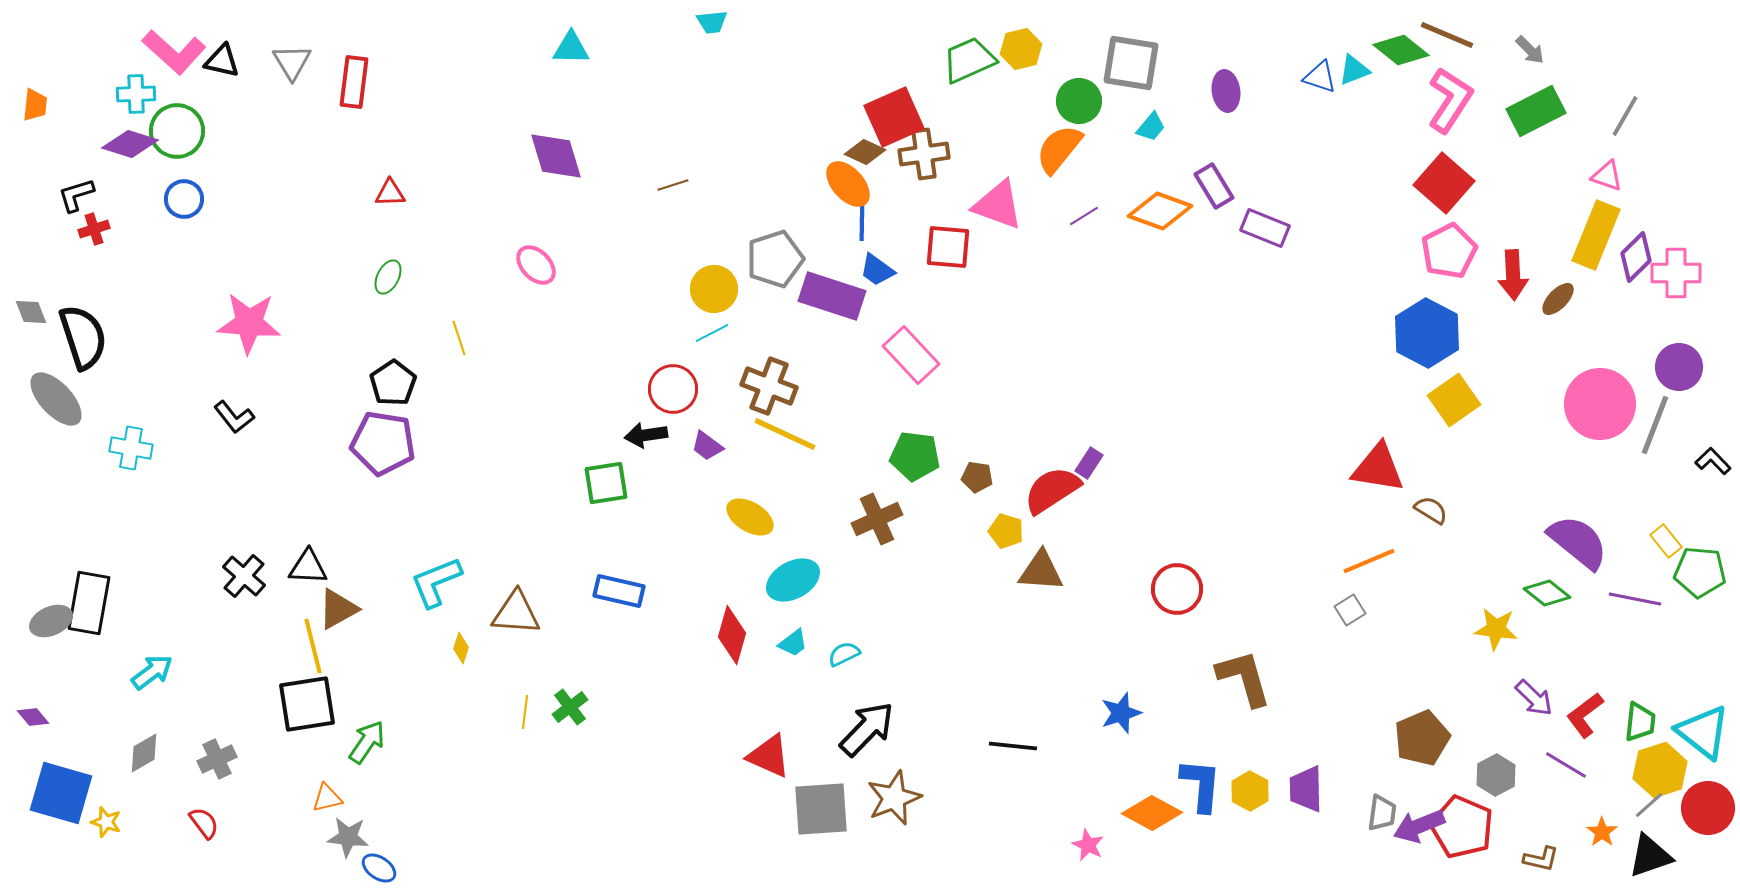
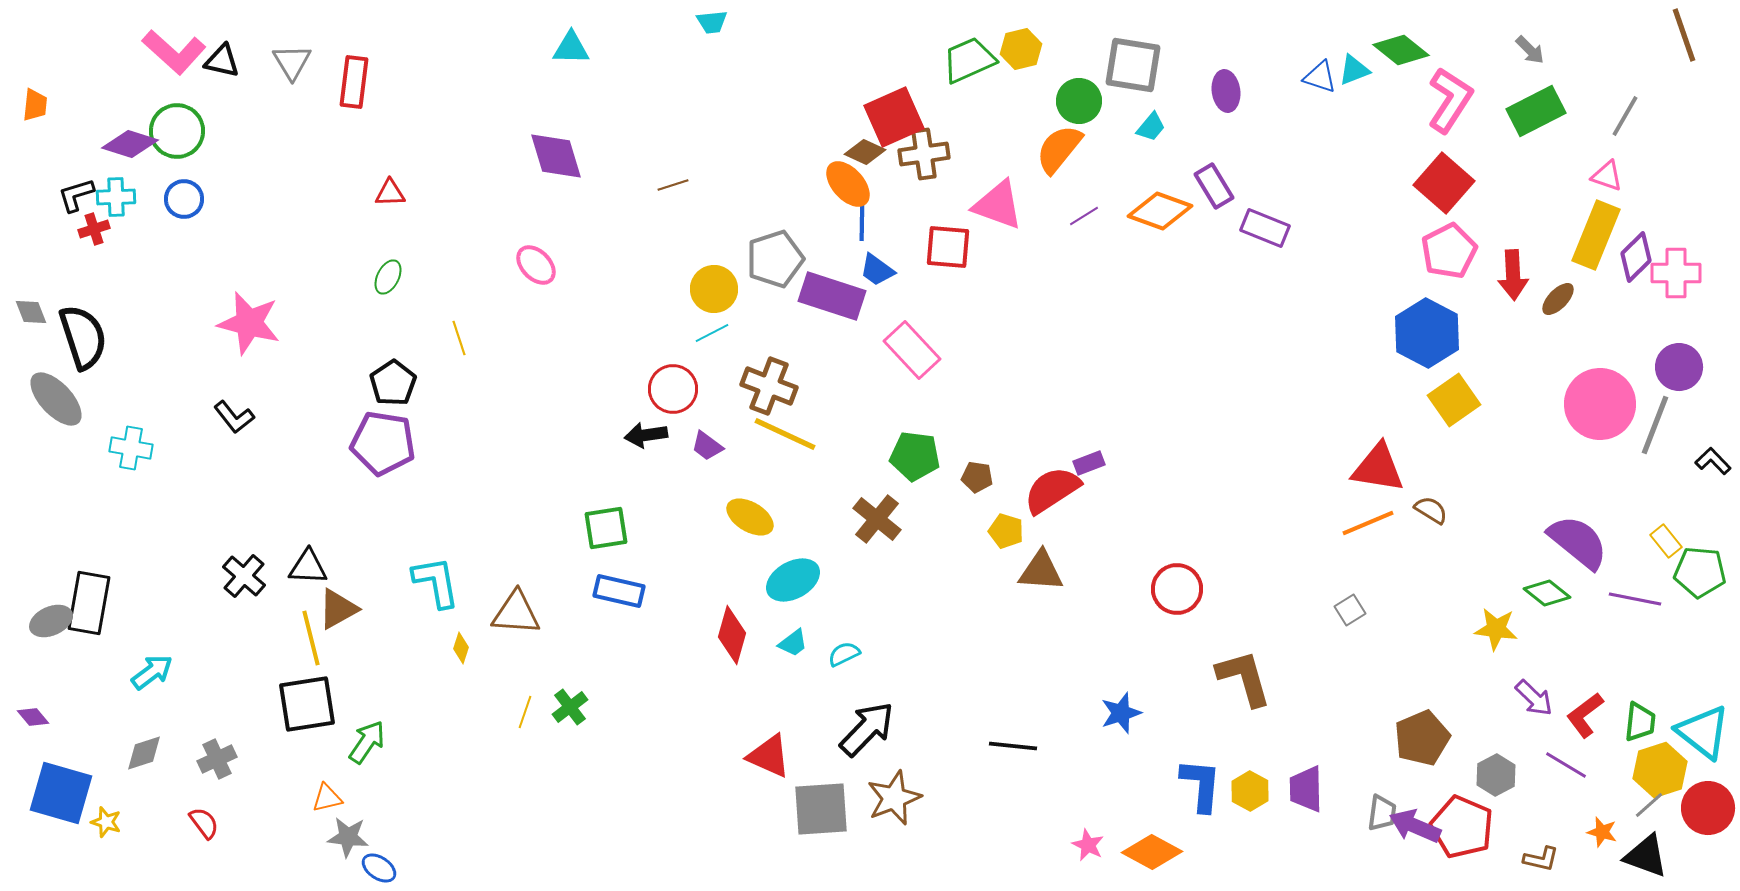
brown line at (1447, 35): moved 237 px right; rotated 48 degrees clockwise
gray square at (1131, 63): moved 2 px right, 2 px down
cyan cross at (136, 94): moved 20 px left, 103 px down
pink star at (249, 323): rotated 10 degrees clockwise
pink rectangle at (911, 355): moved 1 px right, 5 px up
purple rectangle at (1089, 463): rotated 36 degrees clockwise
green square at (606, 483): moved 45 px down
brown cross at (877, 519): rotated 27 degrees counterclockwise
orange line at (1369, 561): moved 1 px left, 38 px up
cyan L-shape at (436, 582): rotated 102 degrees clockwise
yellow line at (313, 646): moved 2 px left, 8 px up
yellow line at (525, 712): rotated 12 degrees clockwise
gray diamond at (144, 753): rotated 12 degrees clockwise
orange diamond at (1152, 813): moved 39 px down
purple arrow at (1419, 826): moved 4 px left; rotated 45 degrees clockwise
orange star at (1602, 832): rotated 20 degrees counterclockwise
black triangle at (1650, 856): moved 4 px left; rotated 39 degrees clockwise
